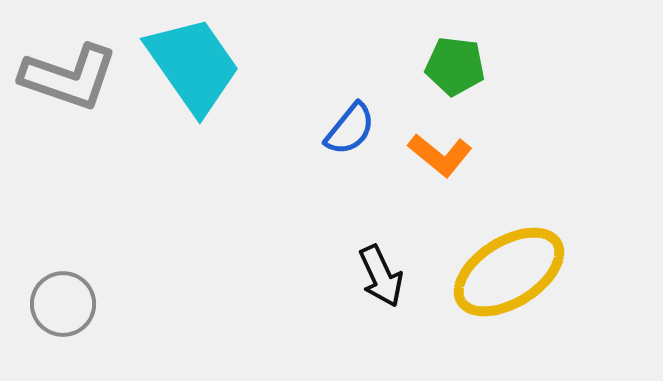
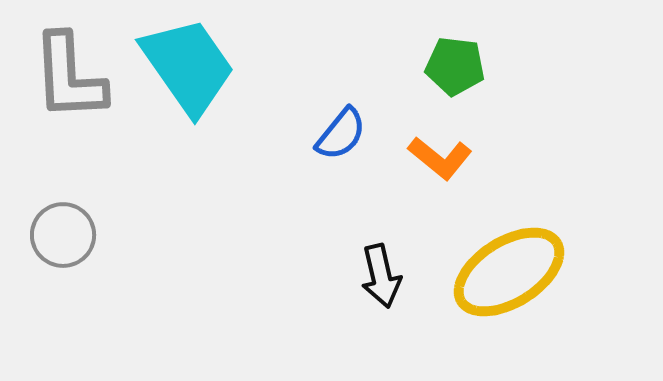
cyan trapezoid: moved 5 px left, 1 px down
gray L-shape: rotated 68 degrees clockwise
blue semicircle: moved 9 px left, 5 px down
orange L-shape: moved 3 px down
black arrow: rotated 12 degrees clockwise
gray circle: moved 69 px up
